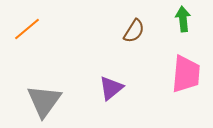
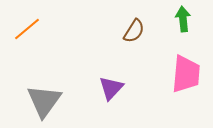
purple triangle: rotated 8 degrees counterclockwise
